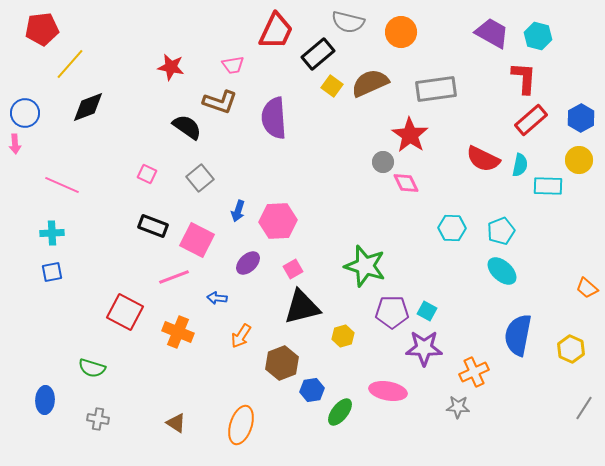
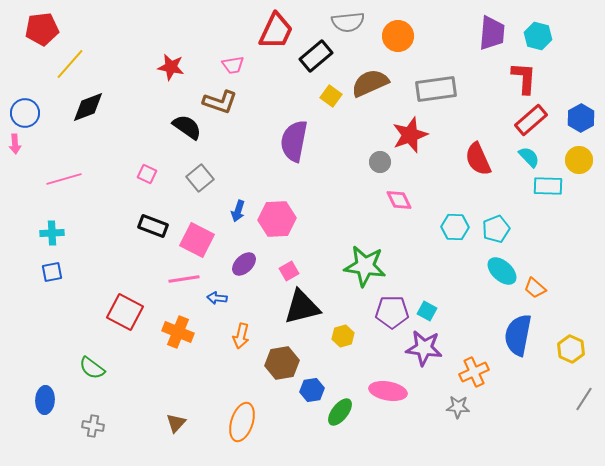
gray semicircle at (348, 22): rotated 20 degrees counterclockwise
orange circle at (401, 32): moved 3 px left, 4 px down
purple trapezoid at (492, 33): rotated 66 degrees clockwise
black rectangle at (318, 54): moved 2 px left, 2 px down
yellow square at (332, 86): moved 1 px left, 10 px down
purple semicircle at (274, 118): moved 20 px right, 23 px down; rotated 15 degrees clockwise
red star at (410, 135): rotated 18 degrees clockwise
red semicircle at (483, 159): moved 5 px left; rotated 40 degrees clockwise
gray circle at (383, 162): moved 3 px left
cyan semicircle at (520, 165): moved 9 px right, 8 px up; rotated 55 degrees counterclockwise
pink diamond at (406, 183): moved 7 px left, 17 px down
pink line at (62, 185): moved 2 px right, 6 px up; rotated 40 degrees counterclockwise
pink hexagon at (278, 221): moved 1 px left, 2 px up
cyan hexagon at (452, 228): moved 3 px right, 1 px up
cyan pentagon at (501, 231): moved 5 px left, 2 px up
purple ellipse at (248, 263): moved 4 px left, 1 px down
green star at (365, 266): rotated 9 degrees counterclockwise
pink square at (293, 269): moved 4 px left, 2 px down
pink line at (174, 277): moved 10 px right, 2 px down; rotated 12 degrees clockwise
orange trapezoid at (587, 288): moved 52 px left
orange arrow at (241, 336): rotated 20 degrees counterclockwise
purple star at (424, 348): rotated 6 degrees clockwise
brown hexagon at (282, 363): rotated 12 degrees clockwise
green semicircle at (92, 368): rotated 20 degrees clockwise
gray line at (584, 408): moved 9 px up
gray cross at (98, 419): moved 5 px left, 7 px down
brown triangle at (176, 423): rotated 40 degrees clockwise
orange ellipse at (241, 425): moved 1 px right, 3 px up
